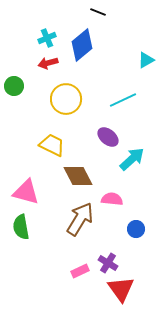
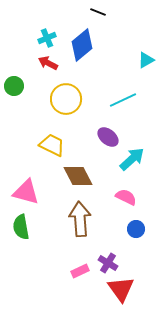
red arrow: rotated 42 degrees clockwise
pink semicircle: moved 14 px right, 2 px up; rotated 20 degrees clockwise
brown arrow: rotated 36 degrees counterclockwise
